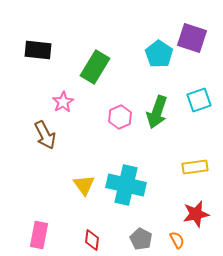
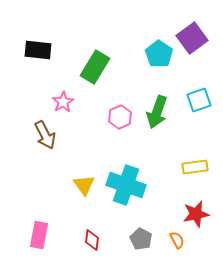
purple square: rotated 36 degrees clockwise
cyan cross: rotated 6 degrees clockwise
